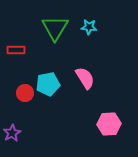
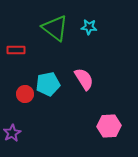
green triangle: rotated 24 degrees counterclockwise
pink semicircle: moved 1 px left, 1 px down
red circle: moved 1 px down
pink hexagon: moved 2 px down
